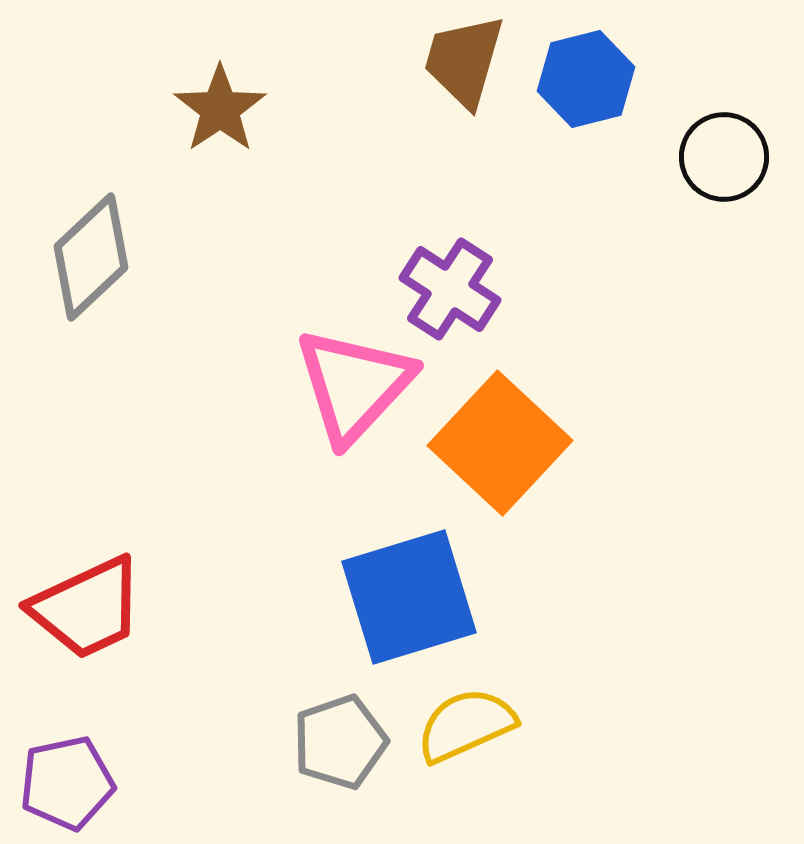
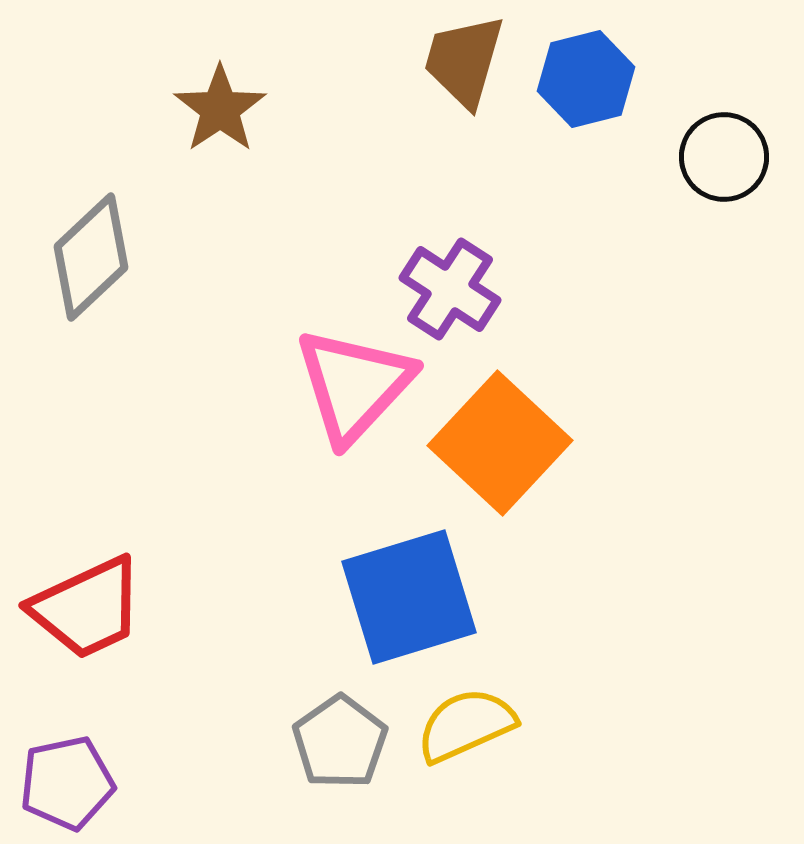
gray pentagon: rotated 16 degrees counterclockwise
